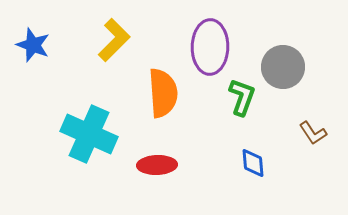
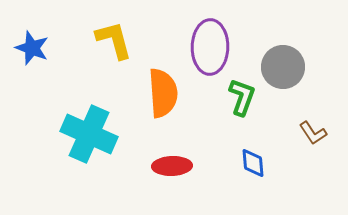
yellow L-shape: rotated 60 degrees counterclockwise
blue star: moved 1 px left, 3 px down
red ellipse: moved 15 px right, 1 px down
